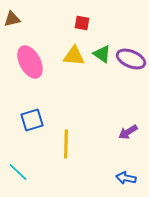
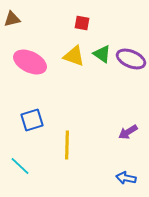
yellow triangle: rotated 15 degrees clockwise
pink ellipse: rotated 36 degrees counterclockwise
yellow line: moved 1 px right, 1 px down
cyan line: moved 2 px right, 6 px up
